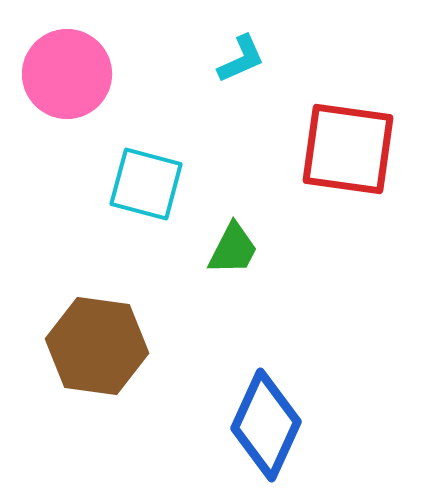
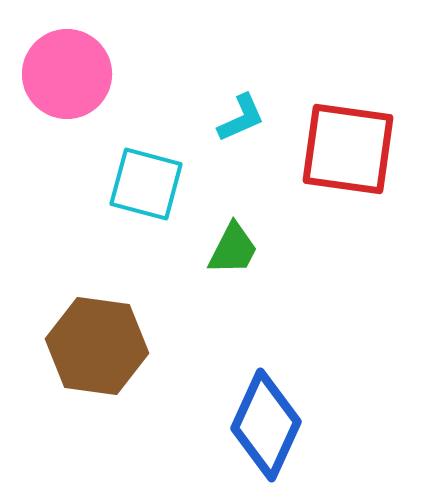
cyan L-shape: moved 59 px down
